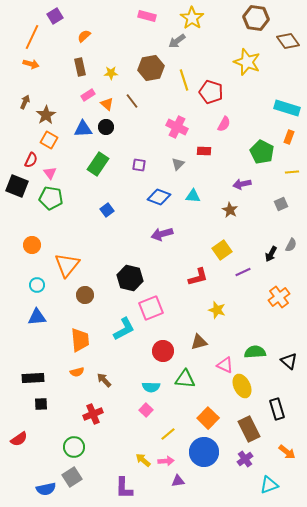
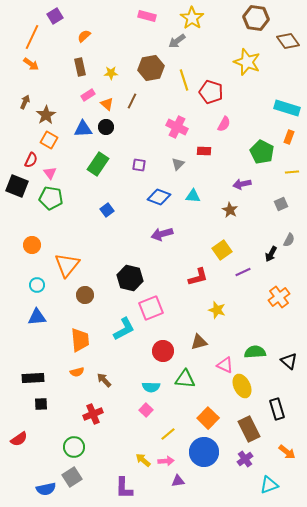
orange arrow at (31, 64): rotated 21 degrees clockwise
brown line at (132, 101): rotated 63 degrees clockwise
gray semicircle at (291, 245): moved 2 px left, 5 px up
